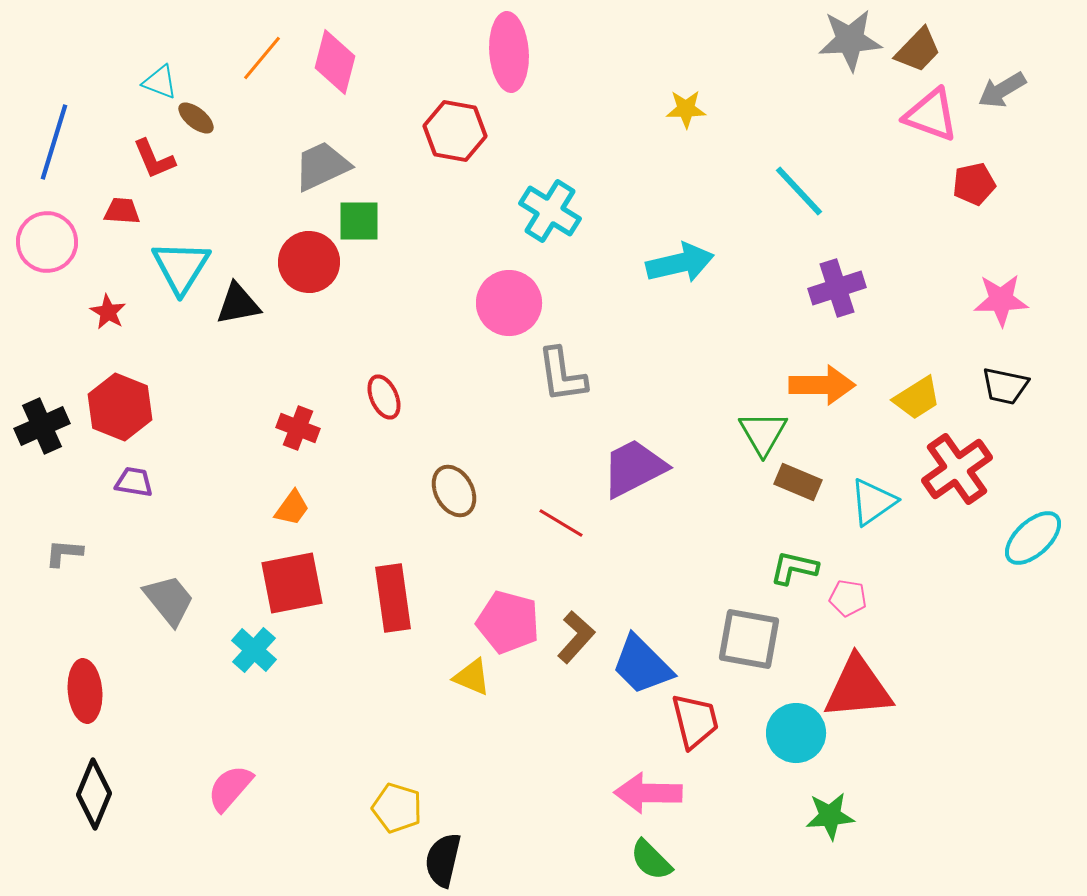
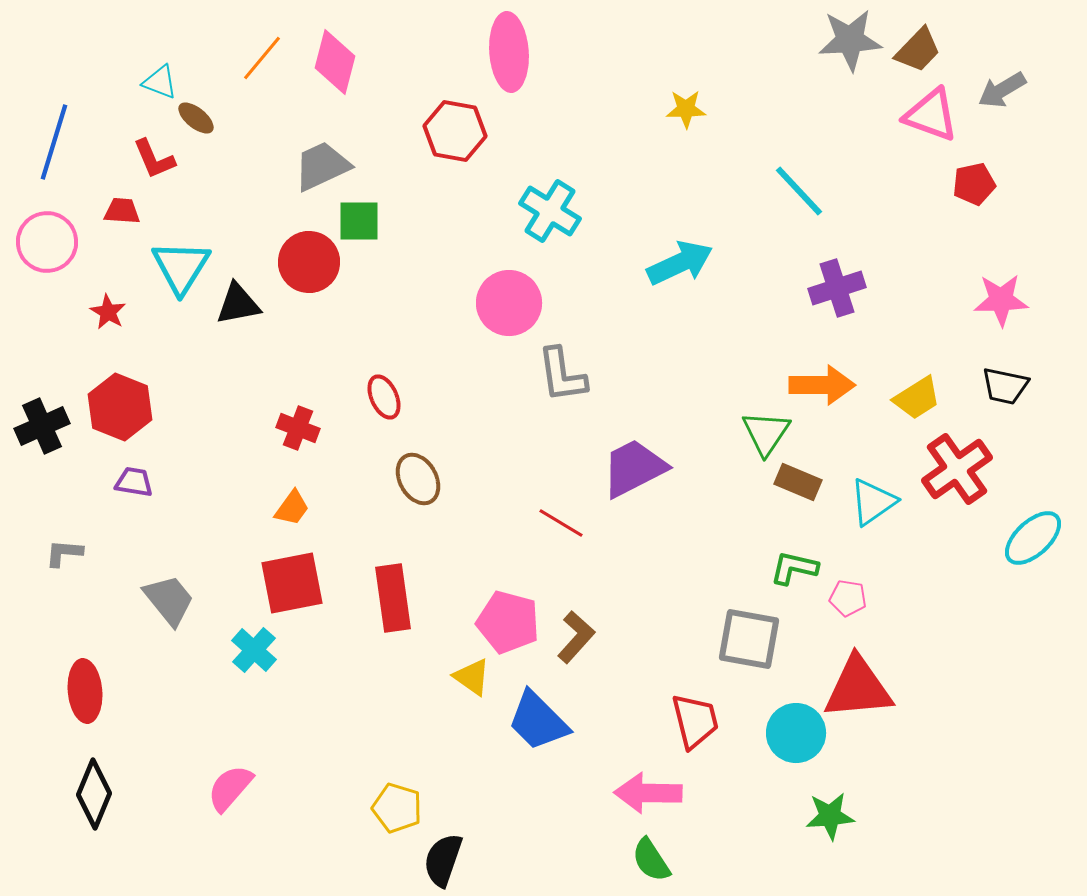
cyan arrow at (680, 263): rotated 12 degrees counterclockwise
green triangle at (763, 433): moved 3 px right; rotated 4 degrees clockwise
brown ellipse at (454, 491): moved 36 px left, 12 px up
blue trapezoid at (642, 665): moved 104 px left, 56 px down
yellow triangle at (472, 677): rotated 12 degrees clockwise
black semicircle at (443, 860): rotated 6 degrees clockwise
green semicircle at (651, 860): rotated 12 degrees clockwise
